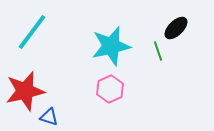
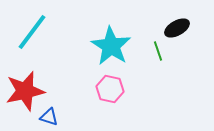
black ellipse: moved 1 px right; rotated 15 degrees clockwise
cyan star: rotated 27 degrees counterclockwise
pink hexagon: rotated 24 degrees counterclockwise
